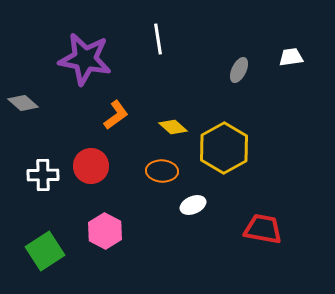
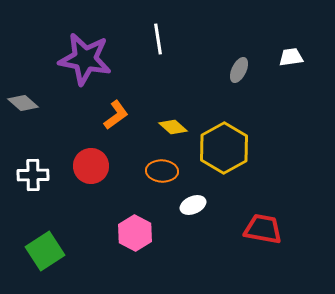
white cross: moved 10 px left
pink hexagon: moved 30 px right, 2 px down
